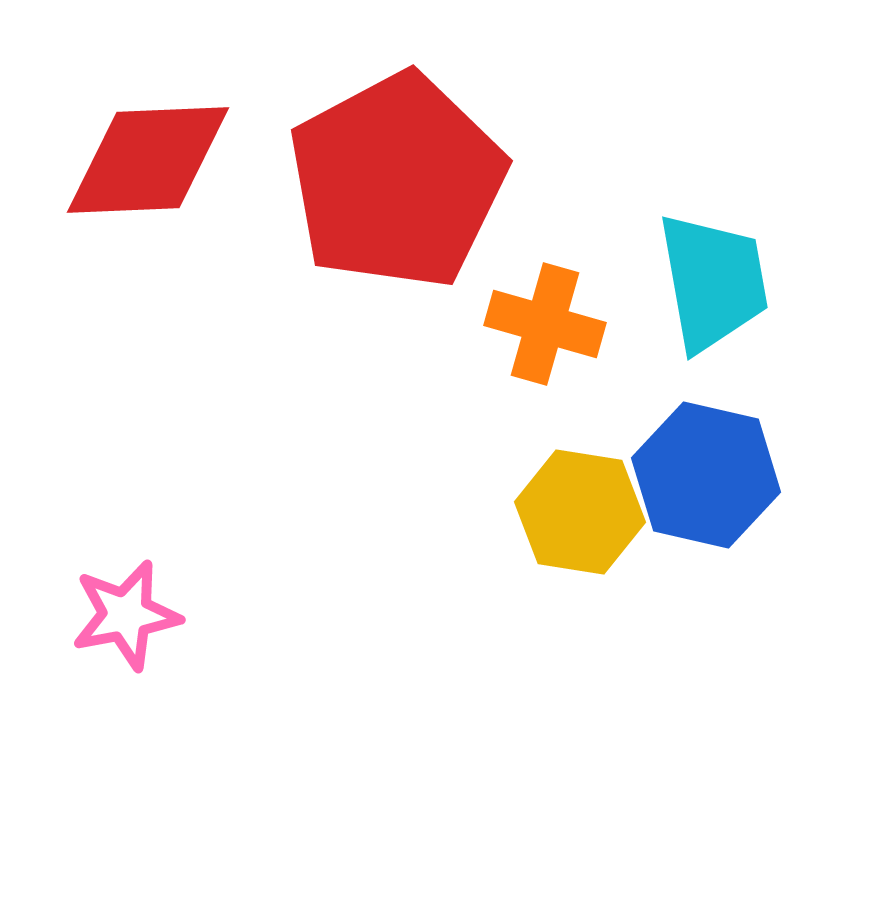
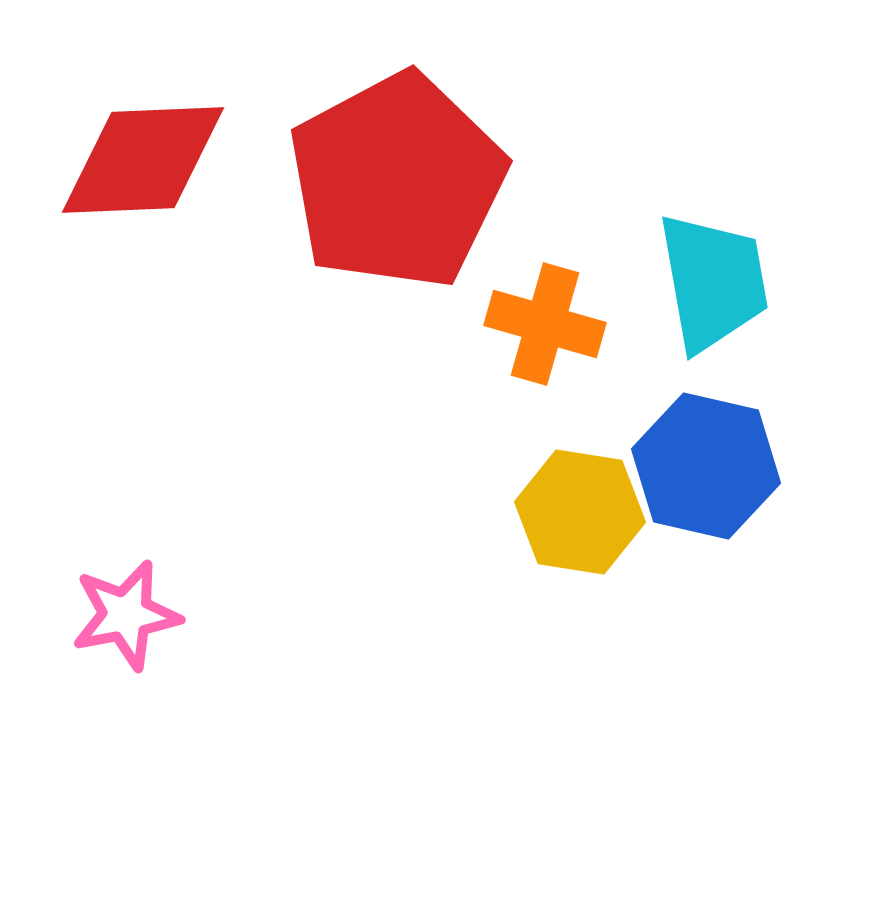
red diamond: moved 5 px left
blue hexagon: moved 9 px up
